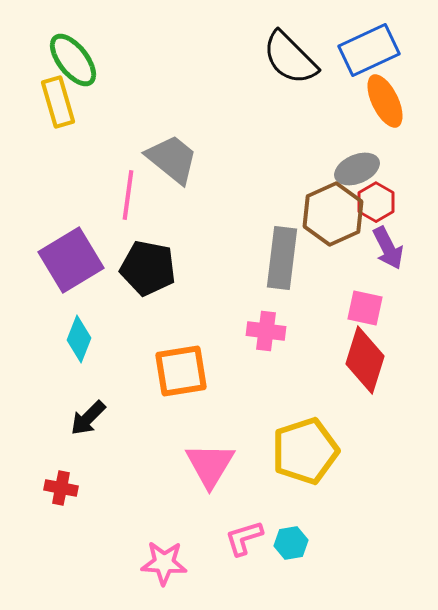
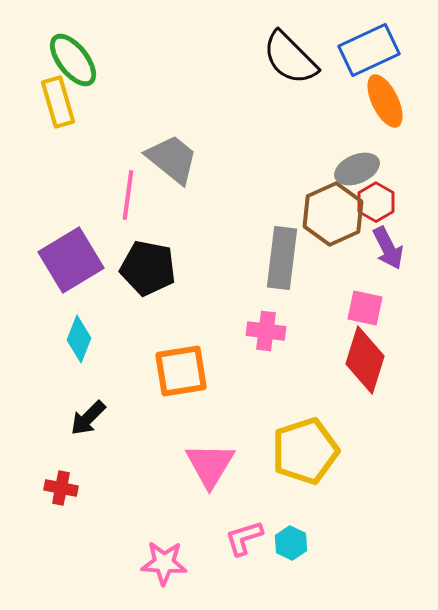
cyan hexagon: rotated 24 degrees counterclockwise
